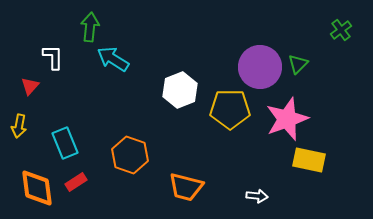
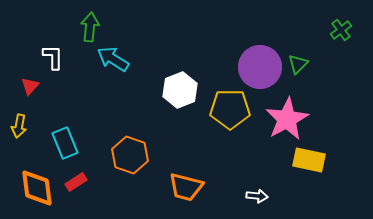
pink star: rotated 9 degrees counterclockwise
